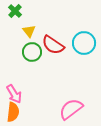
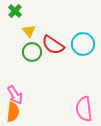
cyan circle: moved 1 px left, 1 px down
pink arrow: moved 1 px right, 1 px down
pink semicircle: moved 13 px right; rotated 60 degrees counterclockwise
